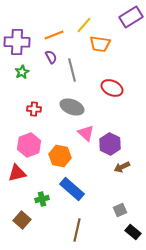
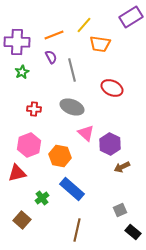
green cross: moved 1 px up; rotated 24 degrees counterclockwise
